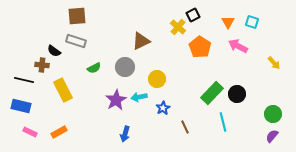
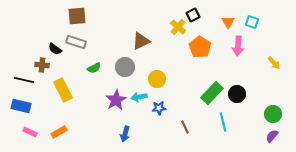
gray rectangle: moved 1 px down
pink arrow: rotated 114 degrees counterclockwise
black semicircle: moved 1 px right, 2 px up
blue star: moved 4 px left; rotated 24 degrees clockwise
